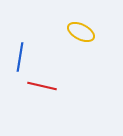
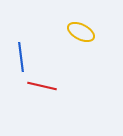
blue line: moved 1 px right; rotated 16 degrees counterclockwise
